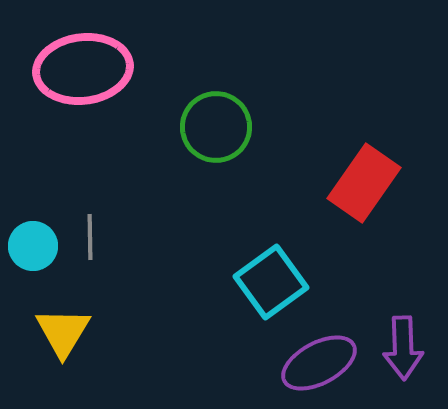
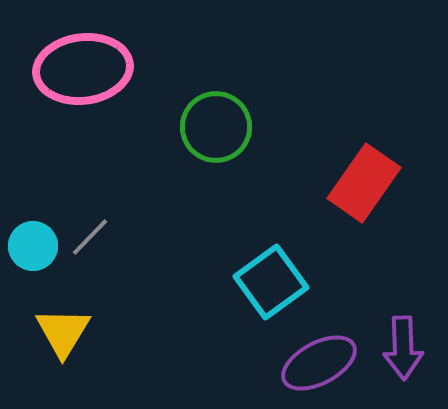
gray line: rotated 45 degrees clockwise
